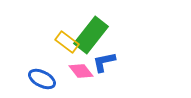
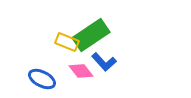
green rectangle: rotated 18 degrees clockwise
yellow rectangle: rotated 15 degrees counterclockwise
blue L-shape: rotated 120 degrees counterclockwise
